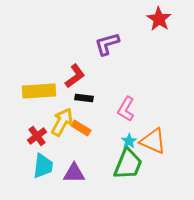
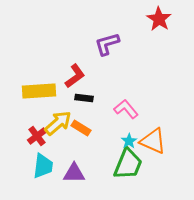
pink L-shape: rotated 110 degrees clockwise
yellow arrow: moved 4 px left, 1 px down; rotated 20 degrees clockwise
